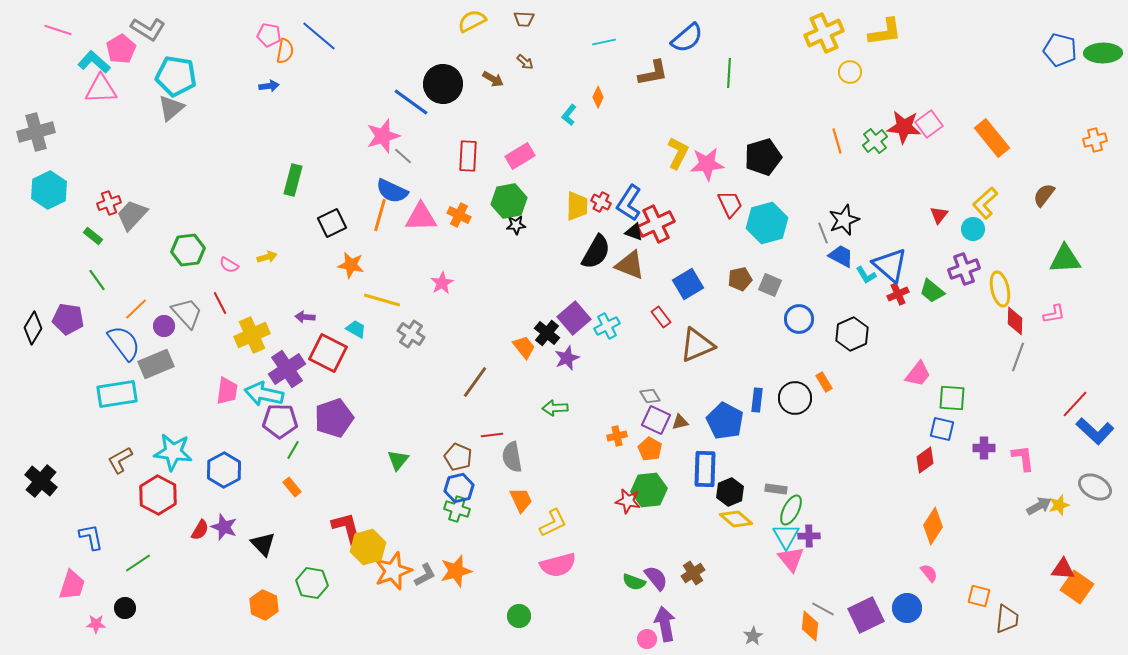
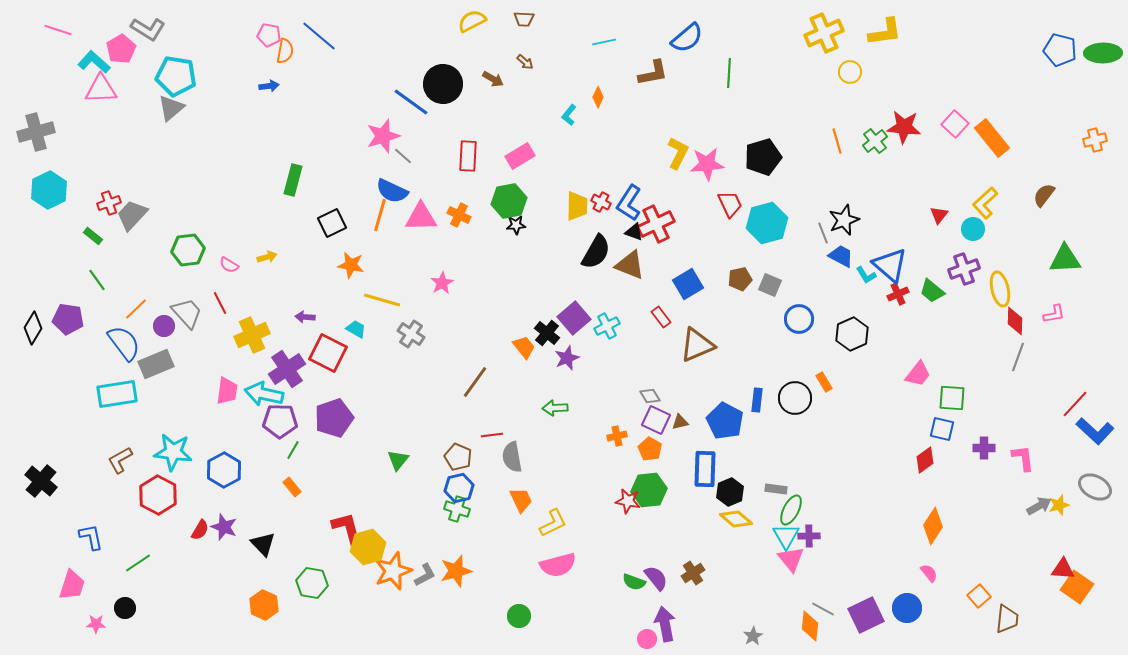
pink square at (929, 124): moved 26 px right; rotated 12 degrees counterclockwise
orange square at (979, 596): rotated 35 degrees clockwise
